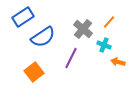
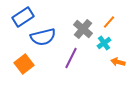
blue semicircle: rotated 20 degrees clockwise
cyan cross: moved 2 px up; rotated 32 degrees clockwise
orange square: moved 10 px left, 8 px up
